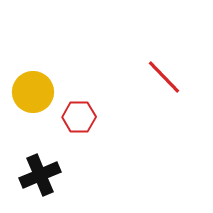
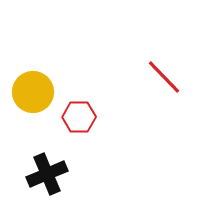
black cross: moved 7 px right, 1 px up
